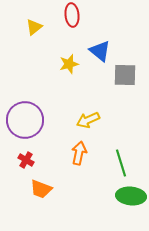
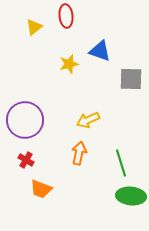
red ellipse: moved 6 px left, 1 px down
blue triangle: rotated 20 degrees counterclockwise
gray square: moved 6 px right, 4 px down
